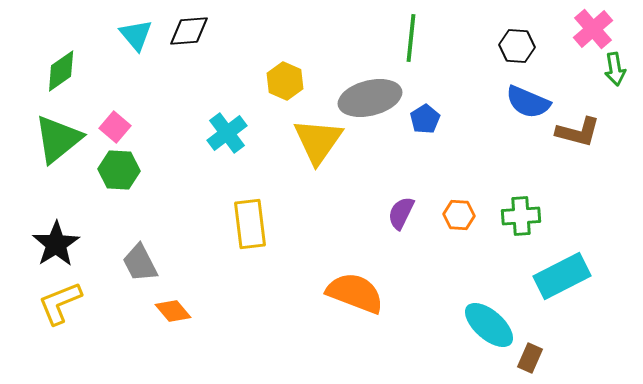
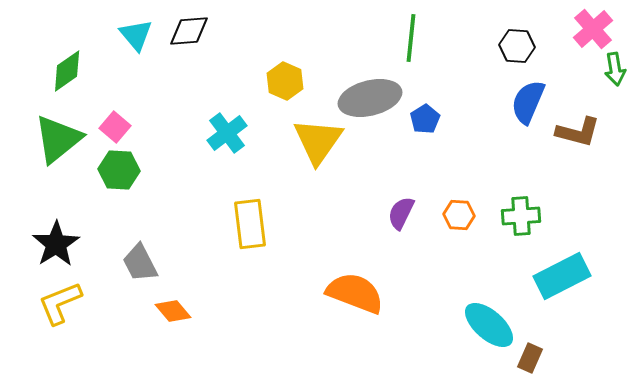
green diamond: moved 6 px right
blue semicircle: rotated 90 degrees clockwise
